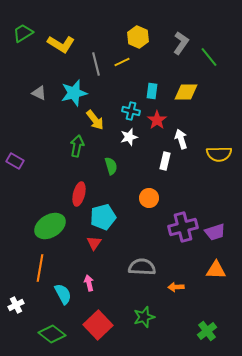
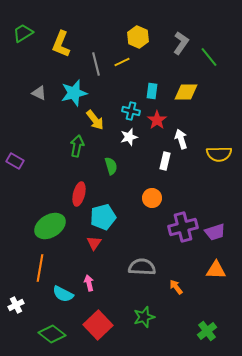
yellow L-shape: rotated 80 degrees clockwise
orange circle: moved 3 px right
orange arrow: rotated 56 degrees clockwise
cyan semicircle: rotated 145 degrees clockwise
